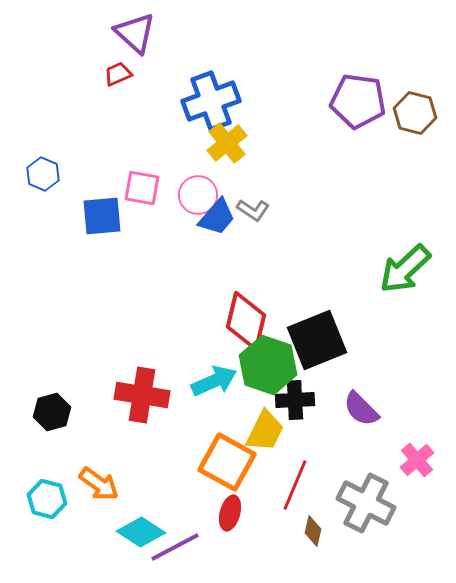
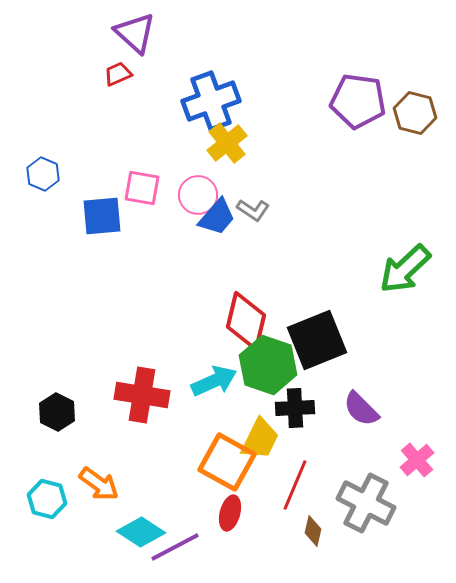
black cross: moved 8 px down
black hexagon: moved 5 px right; rotated 18 degrees counterclockwise
yellow trapezoid: moved 5 px left, 8 px down
